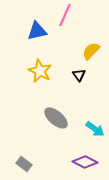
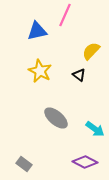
black triangle: rotated 16 degrees counterclockwise
